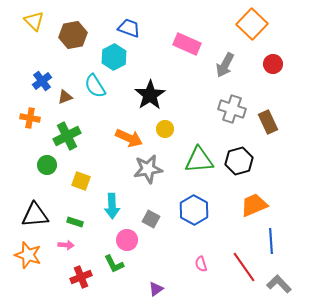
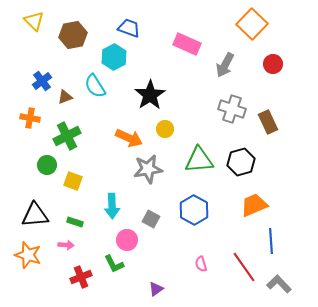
black hexagon: moved 2 px right, 1 px down
yellow square: moved 8 px left
